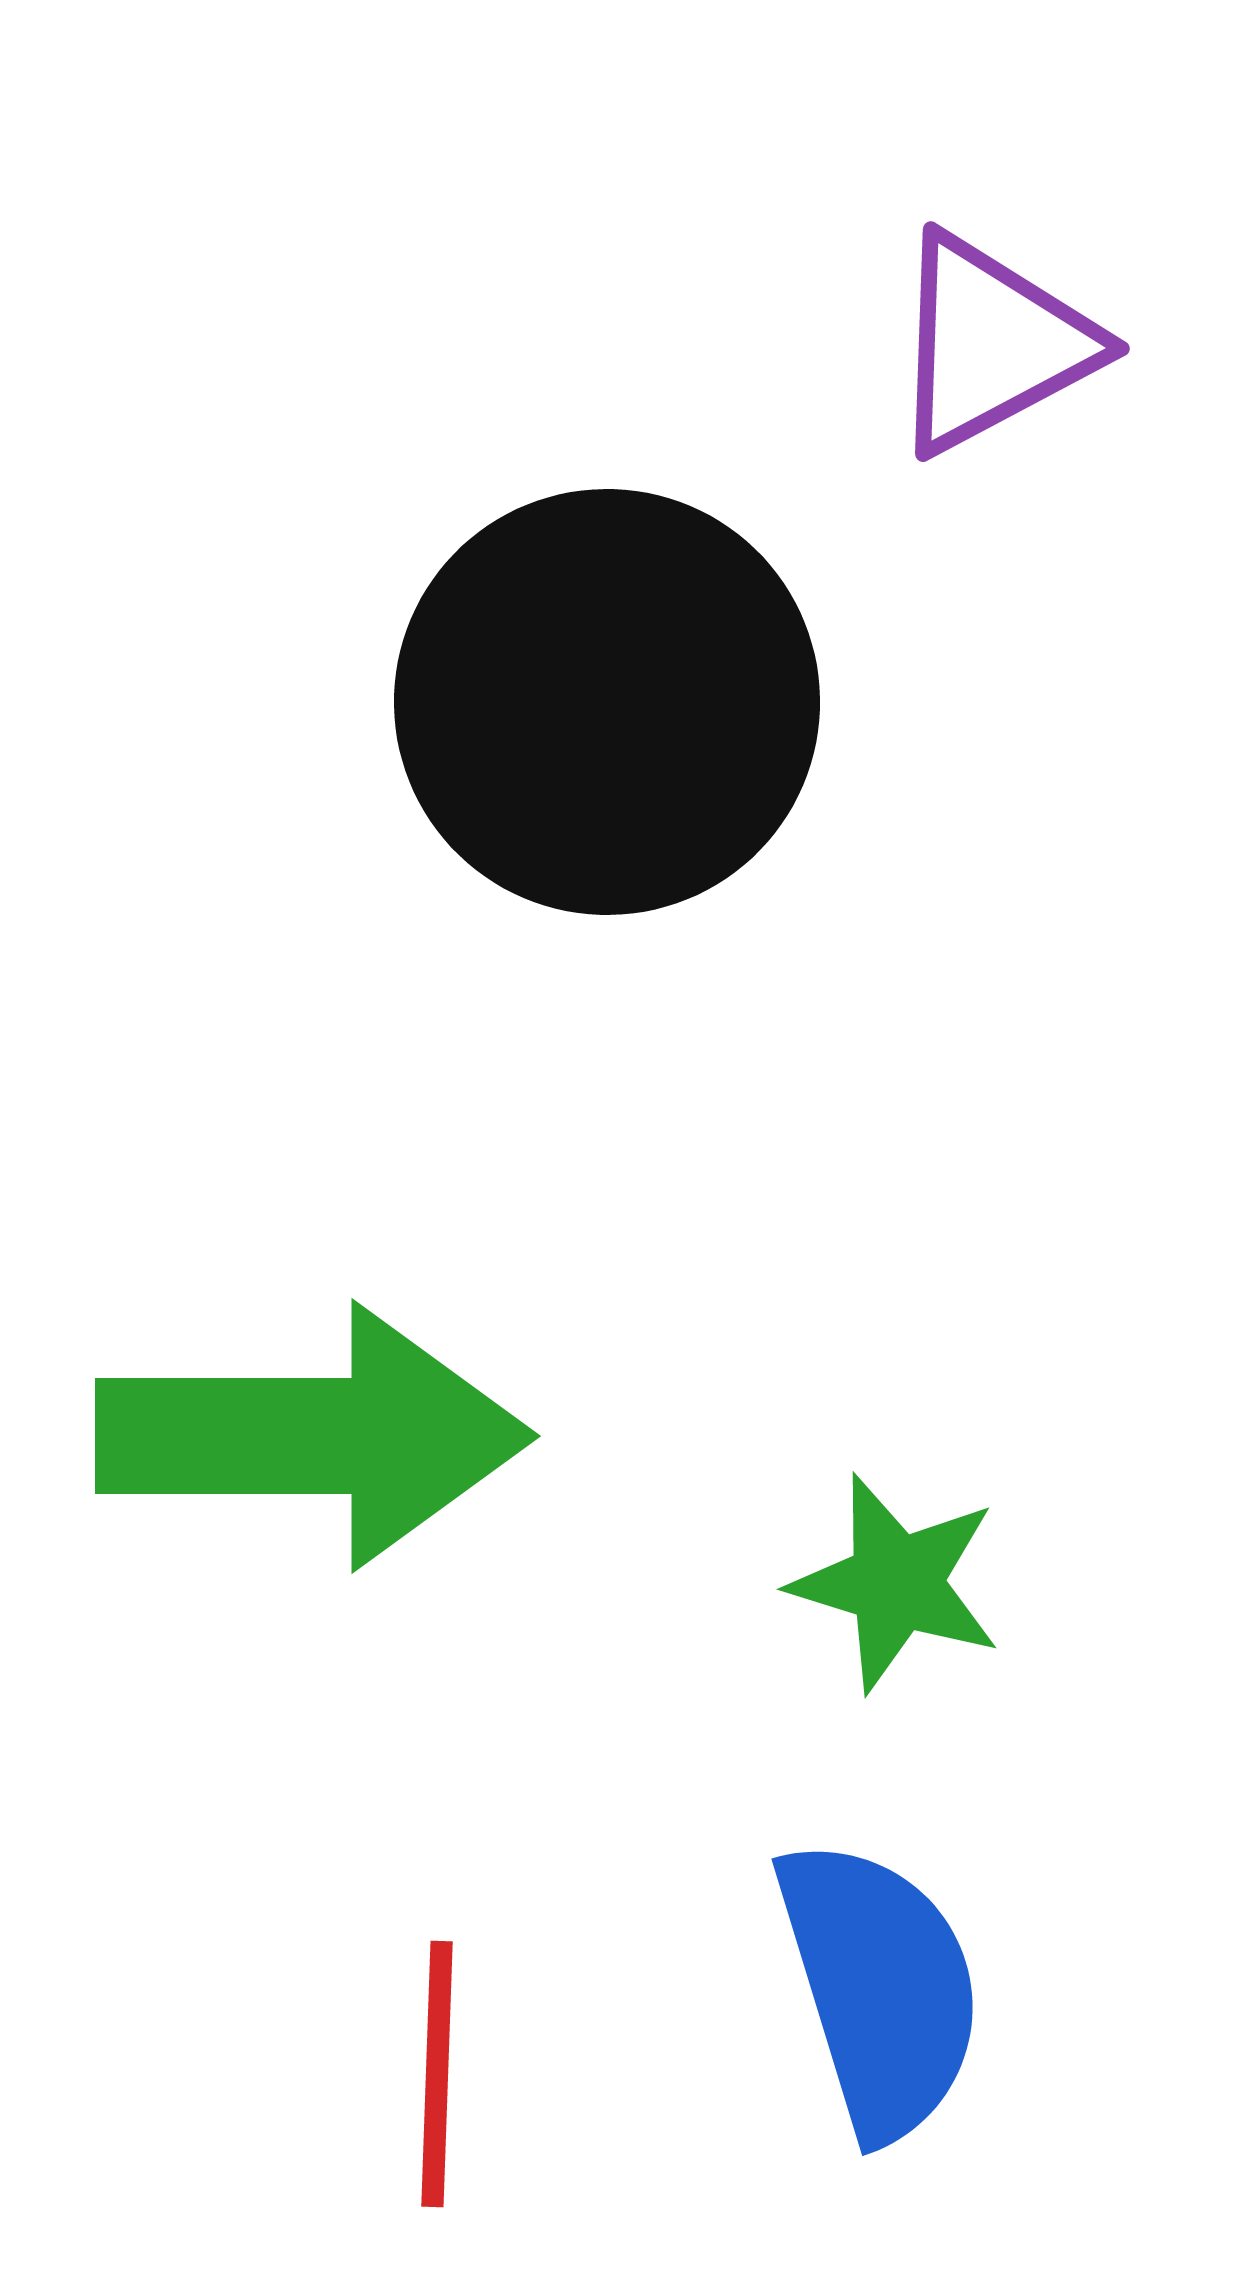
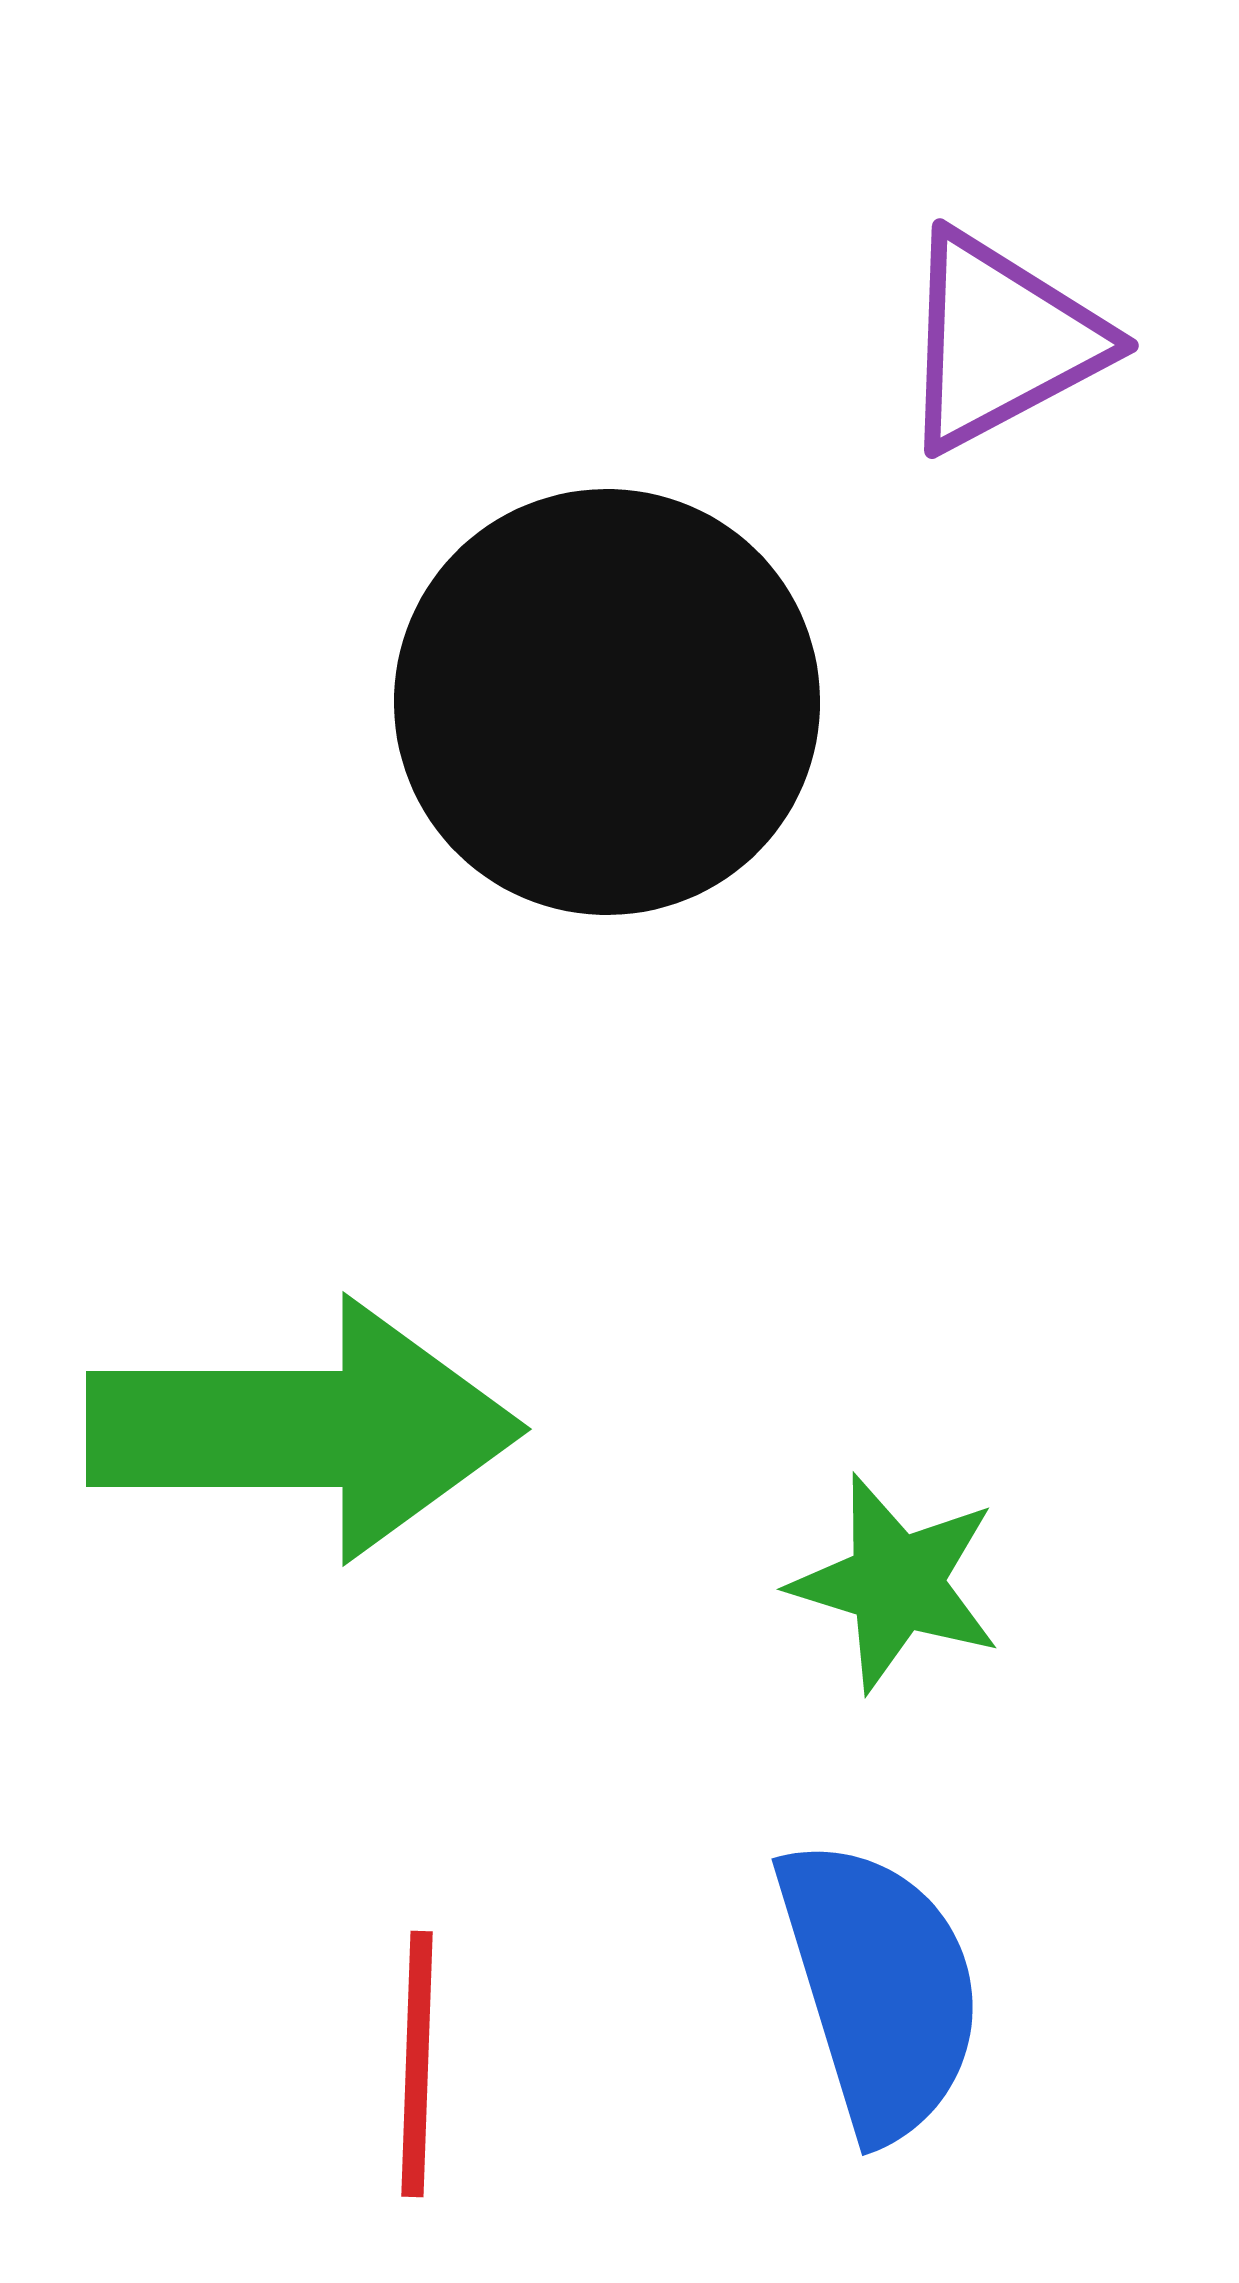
purple triangle: moved 9 px right, 3 px up
green arrow: moved 9 px left, 7 px up
red line: moved 20 px left, 10 px up
